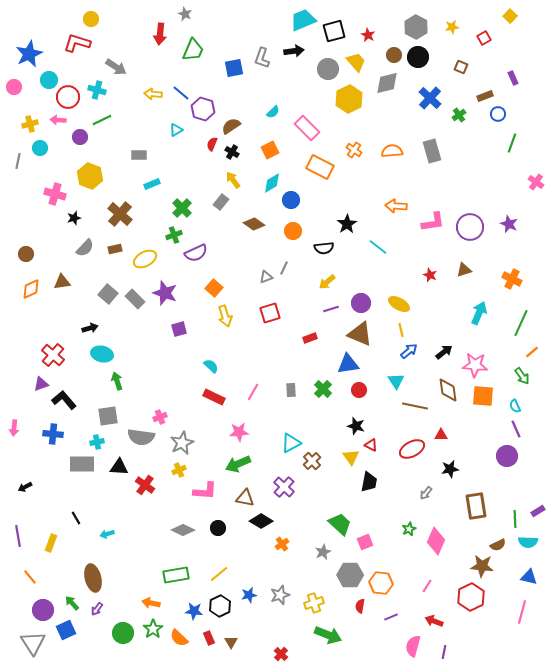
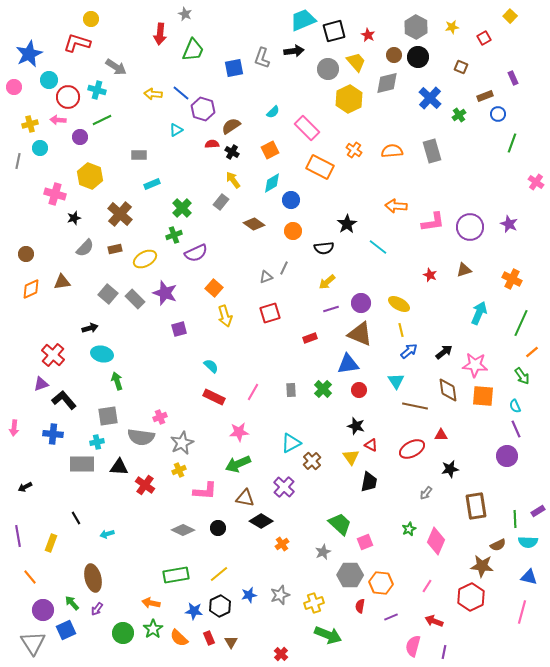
red semicircle at (212, 144): rotated 64 degrees clockwise
